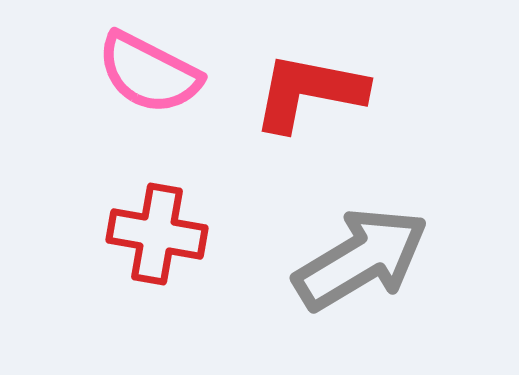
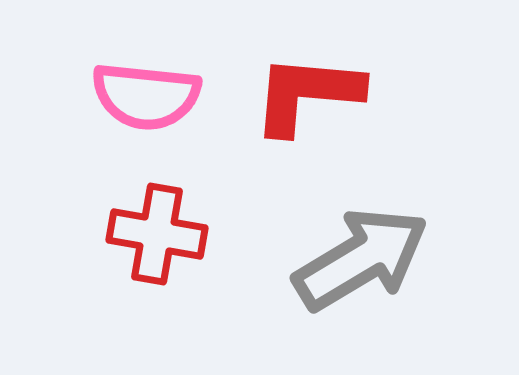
pink semicircle: moved 3 px left, 23 px down; rotated 21 degrees counterclockwise
red L-shape: moved 2 px left, 2 px down; rotated 6 degrees counterclockwise
